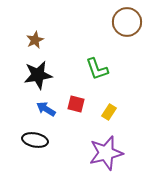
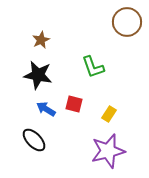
brown star: moved 6 px right
green L-shape: moved 4 px left, 2 px up
black star: rotated 20 degrees clockwise
red square: moved 2 px left
yellow rectangle: moved 2 px down
black ellipse: moved 1 px left; rotated 35 degrees clockwise
purple star: moved 2 px right, 2 px up
